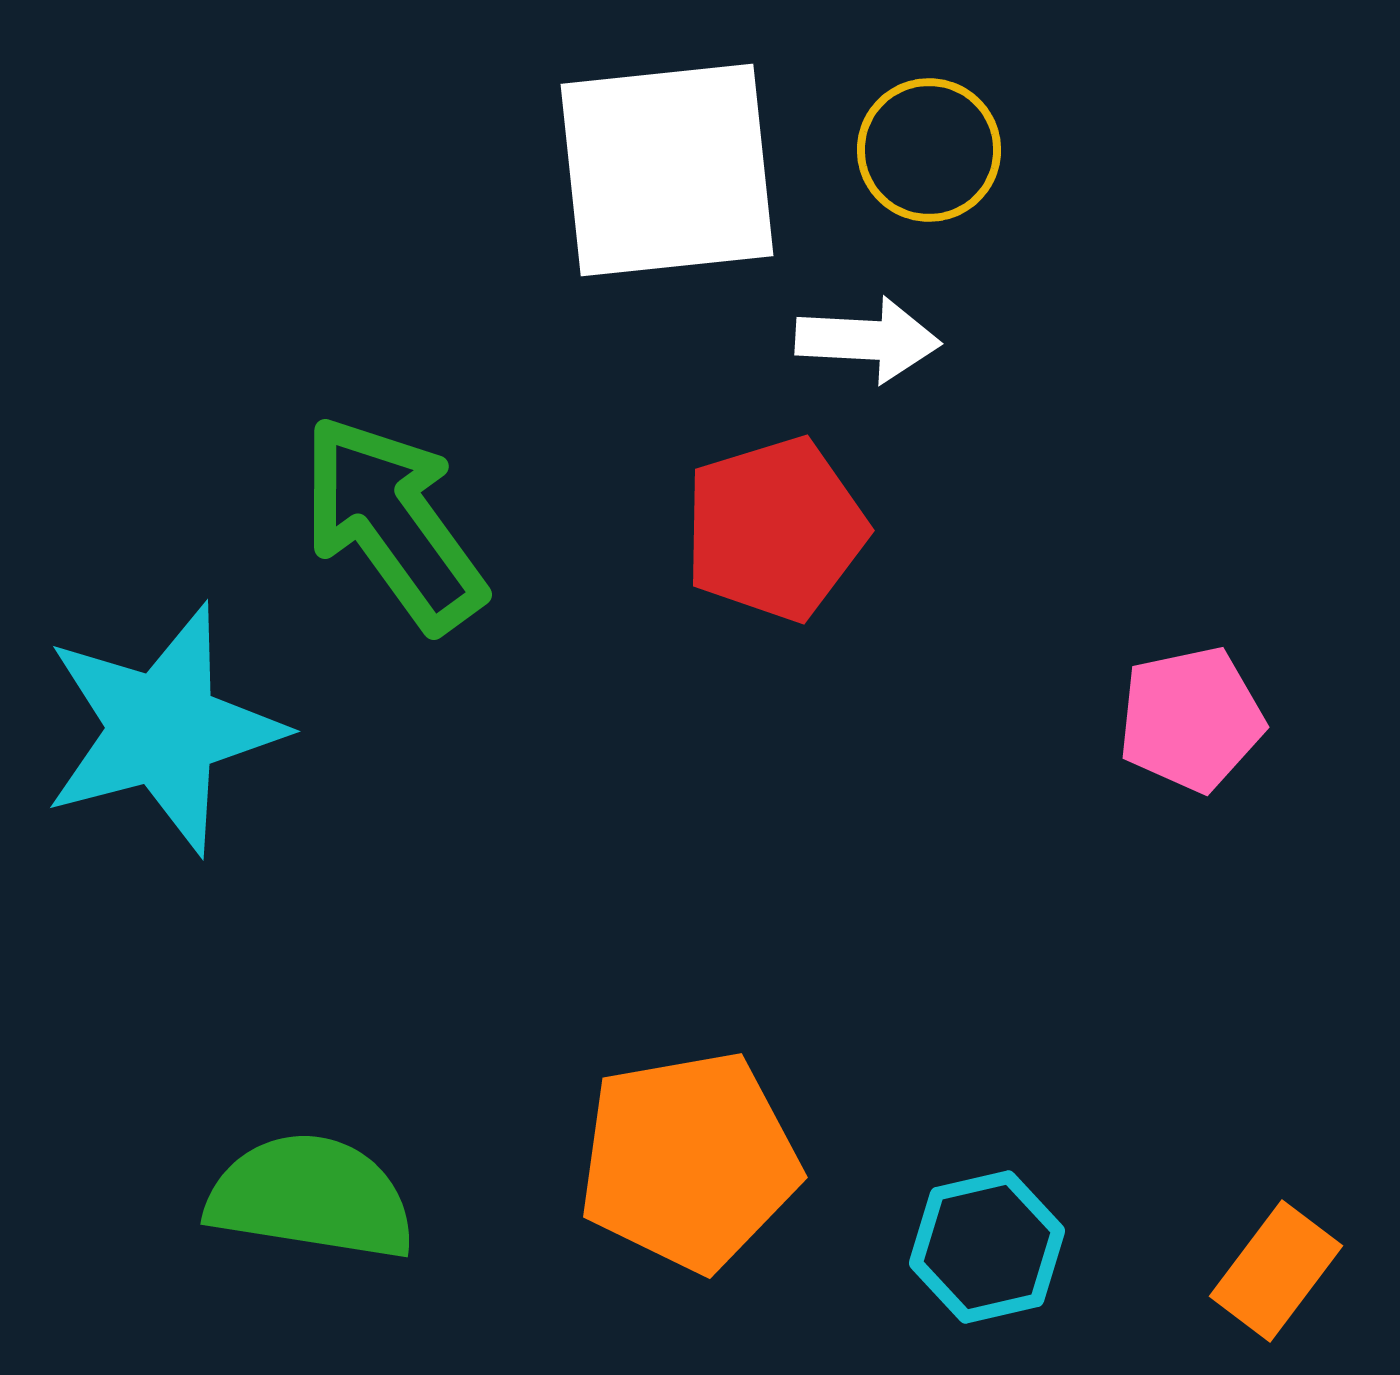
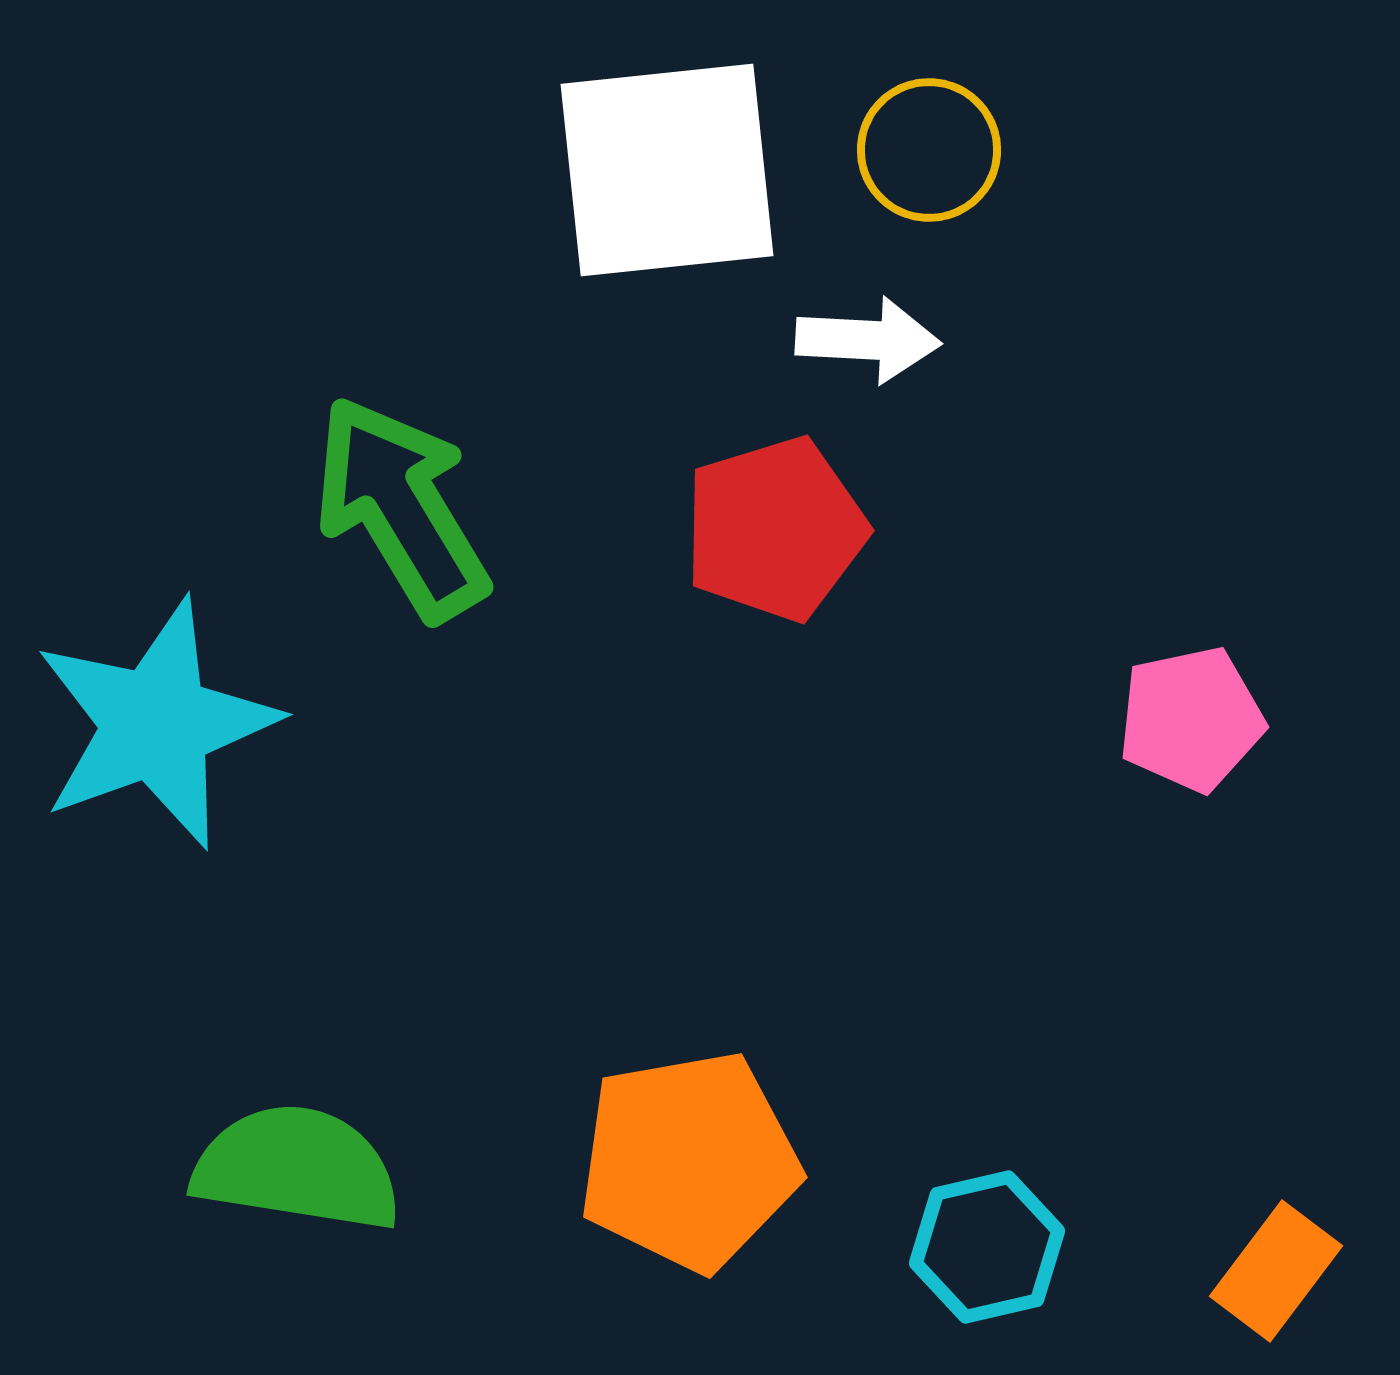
green arrow: moved 8 px right, 15 px up; rotated 5 degrees clockwise
cyan star: moved 7 px left, 5 px up; rotated 5 degrees counterclockwise
green semicircle: moved 14 px left, 29 px up
